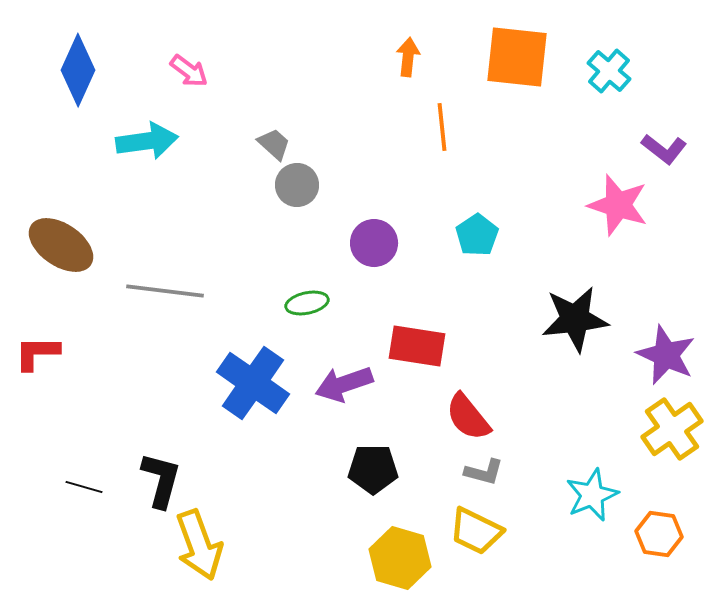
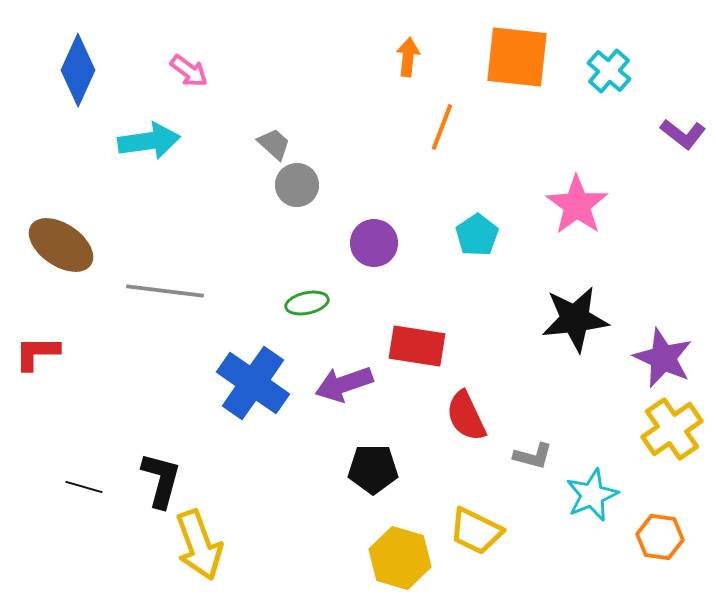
orange line: rotated 27 degrees clockwise
cyan arrow: moved 2 px right
purple L-shape: moved 19 px right, 15 px up
pink star: moved 41 px left; rotated 18 degrees clockwise
purple star: moved 3 px left, 3 px down
red semicircle: moved 2 px left, 1 px up; rotated 14 degrees clockwise
gray L-shape: moved 49 px right, 16 px up
orange hexagon: moved 1 px right, 3 px down
